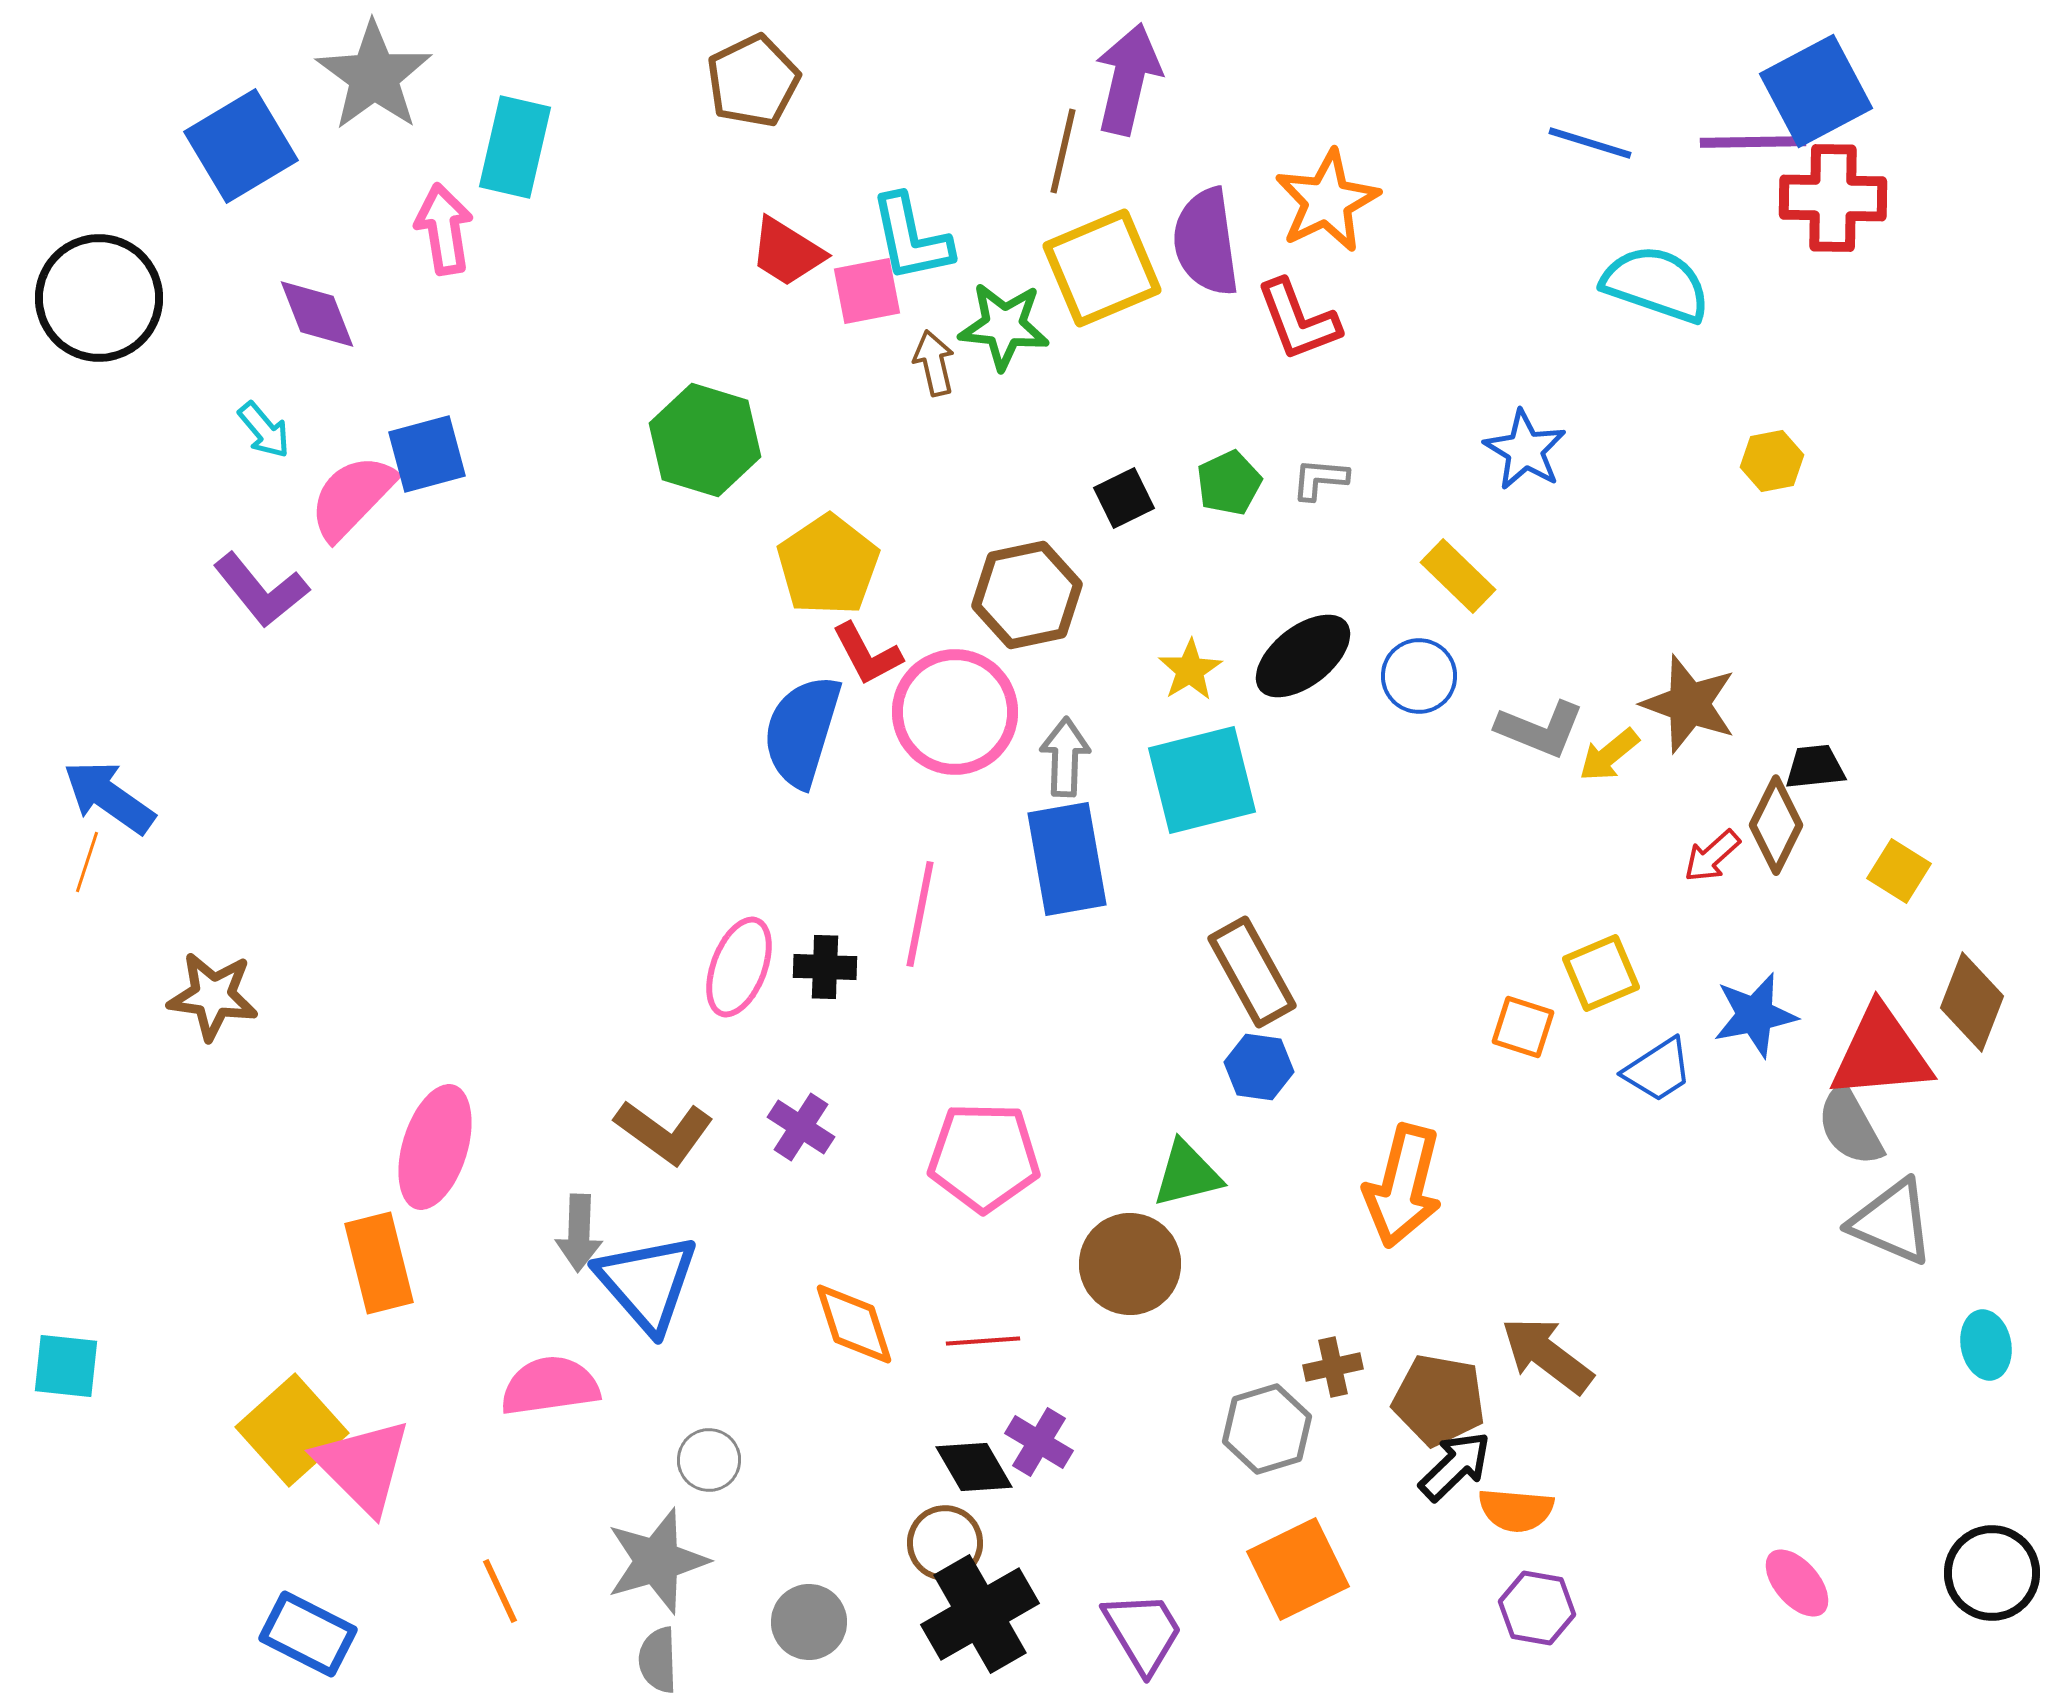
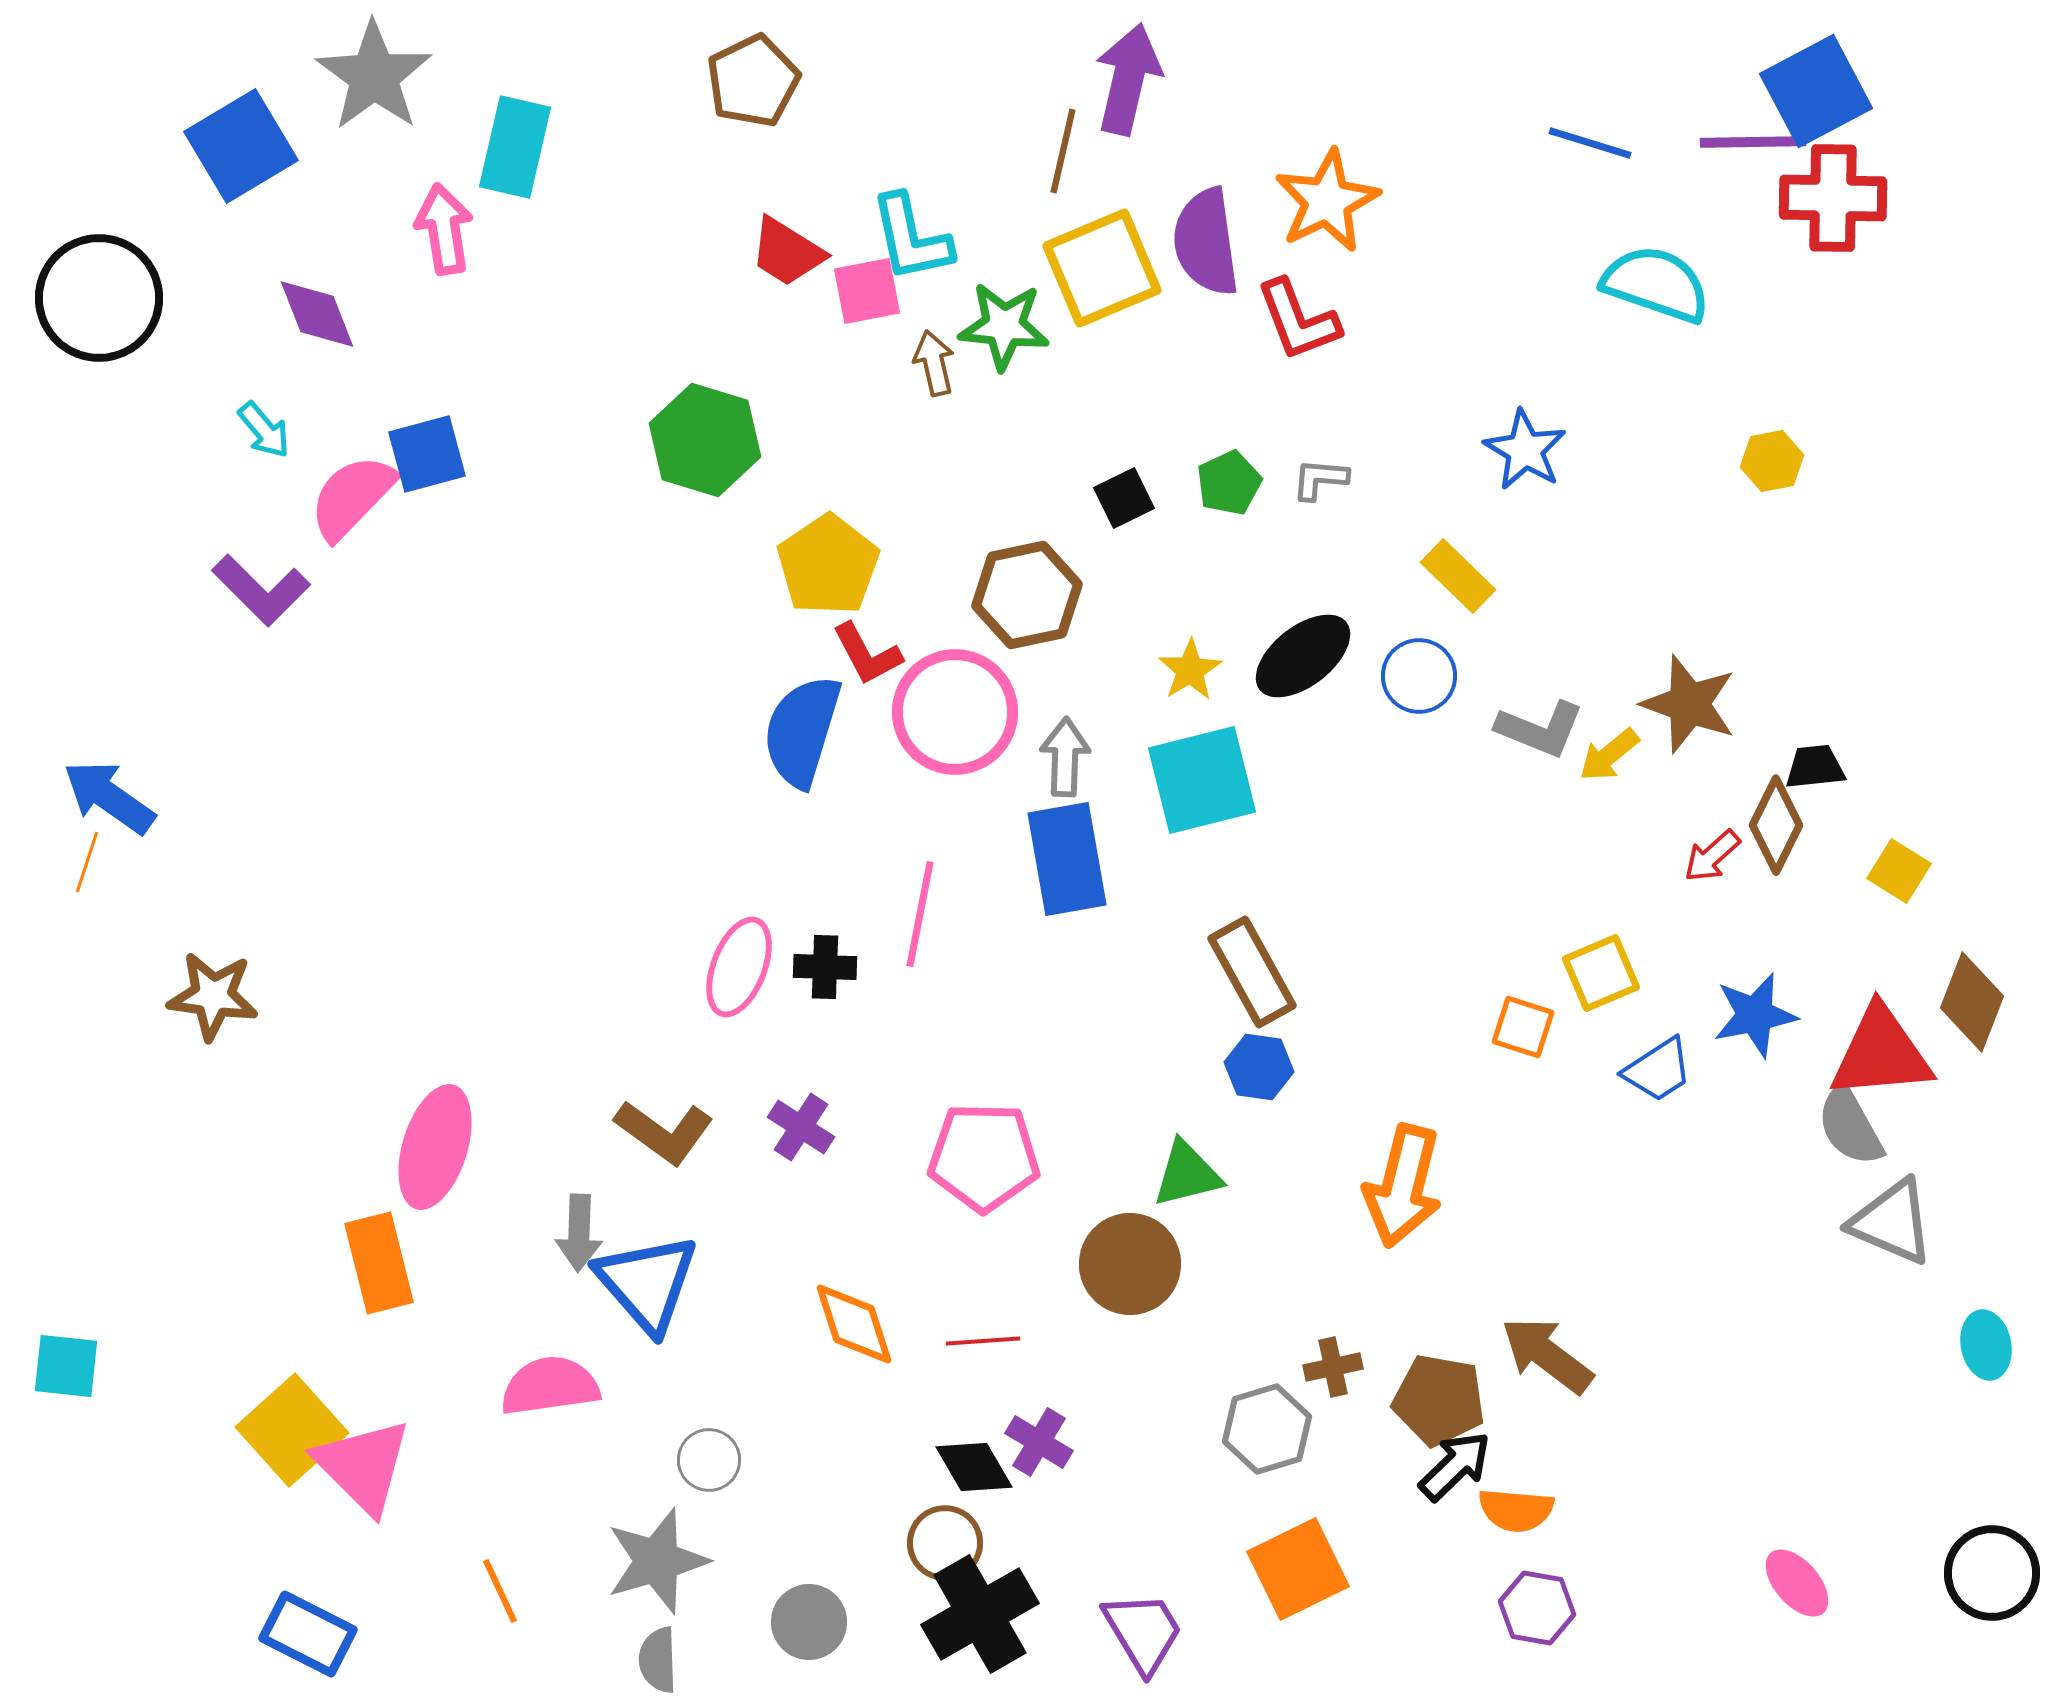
purple L-shape at (261, 590): rotated 6 degrees counterclockwise
